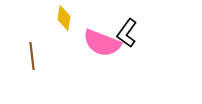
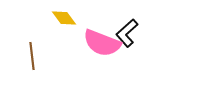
yellow diamond: rotated 45 degrees counterclockwise
black L-shape: rotated 12 degrees clockwise
